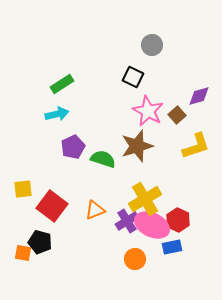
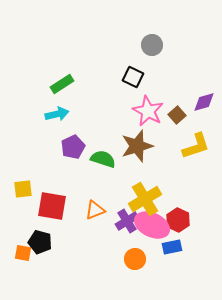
purple diamond: moved 5 px right, 6 px down
red square: rotated 28 degrees counterclockwise
